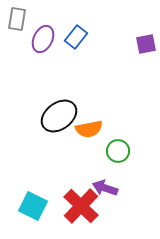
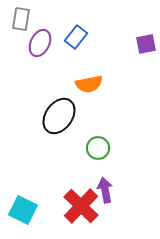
gray rectangle: moved 4 px right
purple ellipse: moved 3 px left, 4 px down
black ellipse: rotated 18 degrees counterclockwise
orange semicircle: moved 45 px up
green circle: moved 20 px left, 3 px up
purple arrow: moved 2 px down; rotated 60 degrees clockwise
cyan square: moved 10 px left, 4 px down
